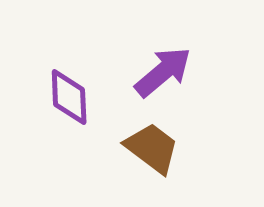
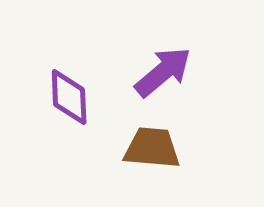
brown trapezoid: rotated 32 degrees counterclockwise
